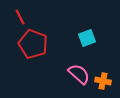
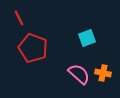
red line: moved 1 px left, 1 px down
red pentagon: moved 4 px down
orange cross: moved 8 px up
